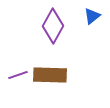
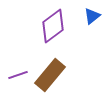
purple diamond: rotated 24 degrees clockwise
brown rectangle: rotated 52 degrees counterclockwise
